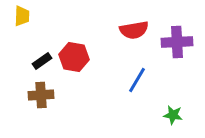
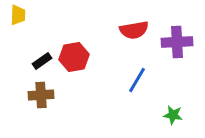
yellow trapezoid: moved 4 px left, 1 px up
red hexagon: rotated 20 degrees counterclockwise
